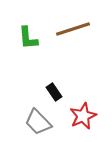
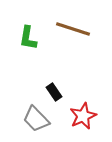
brown line: rotated 36 degrees clockwise
green L-shape: rotated 15 degrees clockwise
gray trapezoid: moved 2 px left, 3 px up
